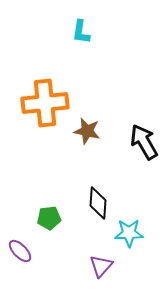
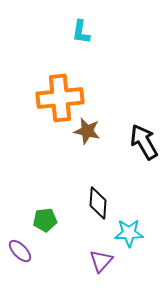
orange cross: moved 15 px right, 5 px up
green pentagon: moved 4 px left, 2 px down
purple triangle: moved 5 px up
